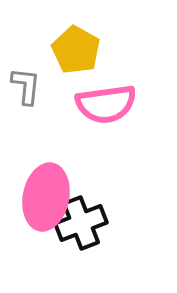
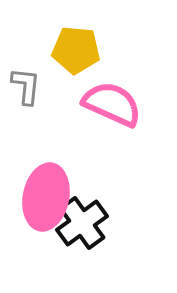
yellow pentagon: rotated 24 degrees counterclockwise
pink semicircle: moved 6 px right; rotated 148 degrees counterclockwise
black cross: moved 1 px right; rotated 15 degrees counterclockwise
